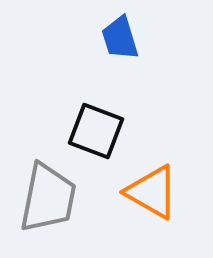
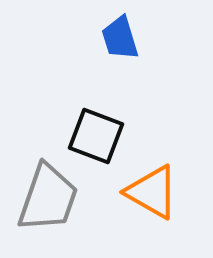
black square: moved 5 px down
gray trapezoid: rotated 8 degrees clockwise
